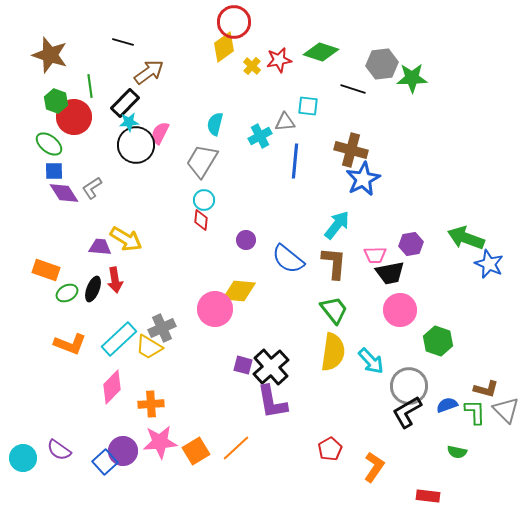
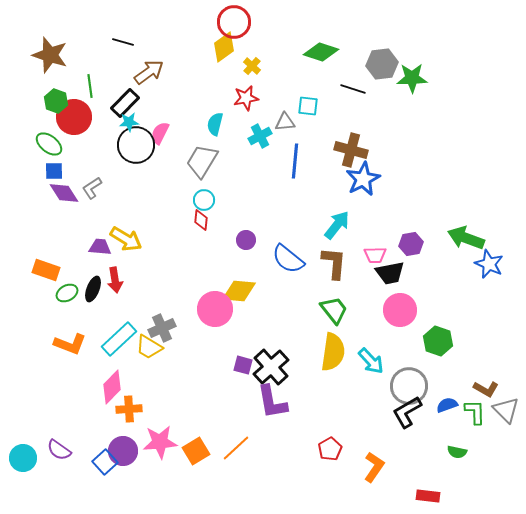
red star at (279, 60): moved 33 px left, 38 px down
brown L-shape at (486, 389): rotated 15 degrees clockwise
orange cross at (151, 404): moved 22 px left, 5 px down
